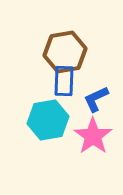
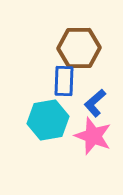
brown hexagon: moved 14 px right, 4 px up; rotated 9 degrees clockwise
blue L-shape: moved 1 px left, 4 px down; rotated 16 degrees counterclockwise
pink star: rotated 15 degrees counterclockwise
